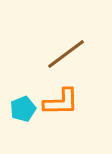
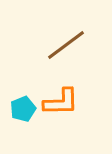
brown line: moved 9 px up
